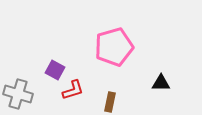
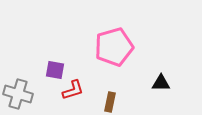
purple square: rotated 18 degrees counterclockwise
